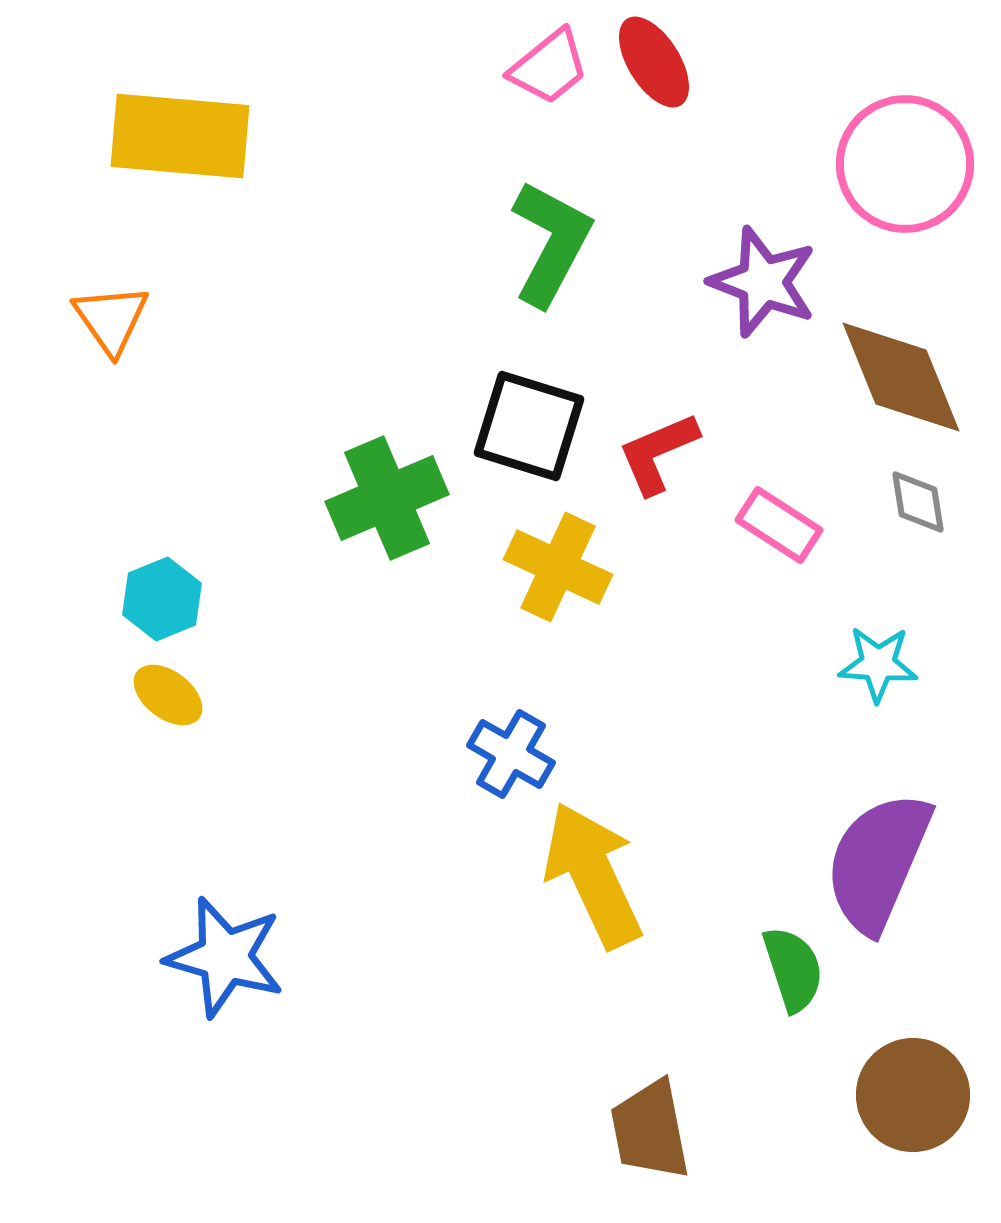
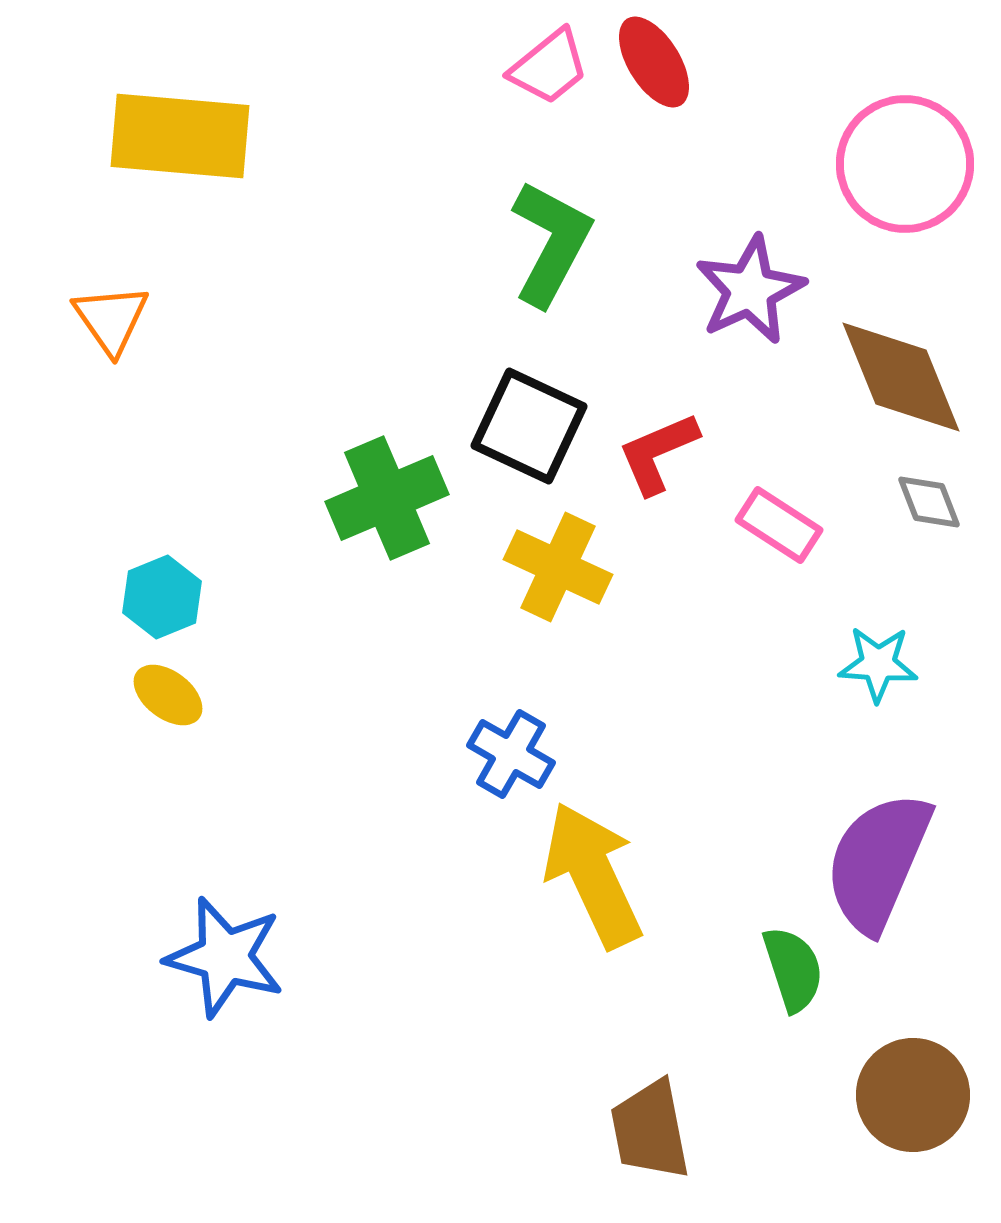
purple star: moved 13 px left, 8 px down; rotated 26 degrees clockwise
black square: rotated 8 degrees clockwise
gray diamond: moved 11 px right; rotated 12 degrees counterclockwise
cyan hexagon: moved 2 px up
